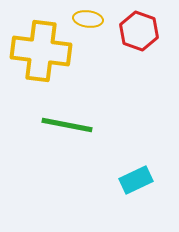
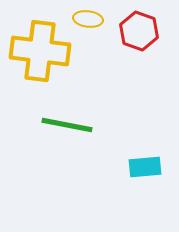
yellow cross: moved 1 px left
cyan rectangle: moved 9 px right, 13 px up; rotated 20 degrees clockwise
